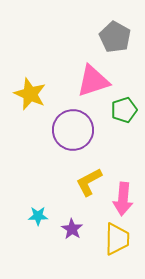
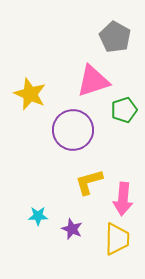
yellow L-shape: rotated 12 degrees clockwise
purple star: rotated 10 degrees counterclockwise
